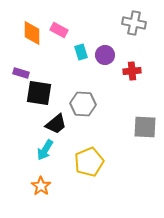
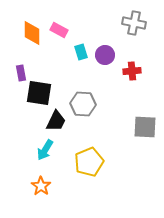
purple rectangle: rotated 63 degrees clockwise
black trapezoid: moved 3 px up; rotated 25 degrees counterclockwise
